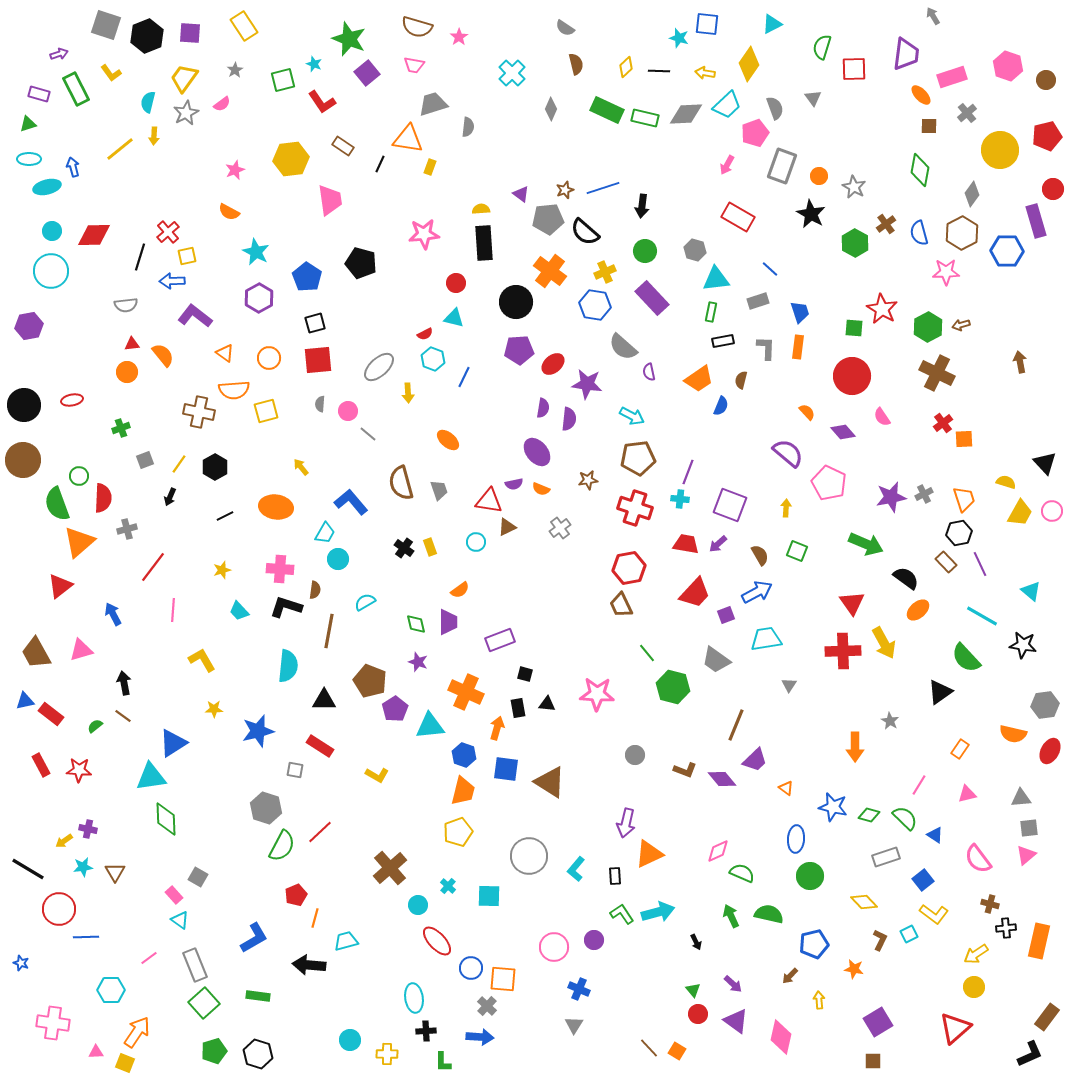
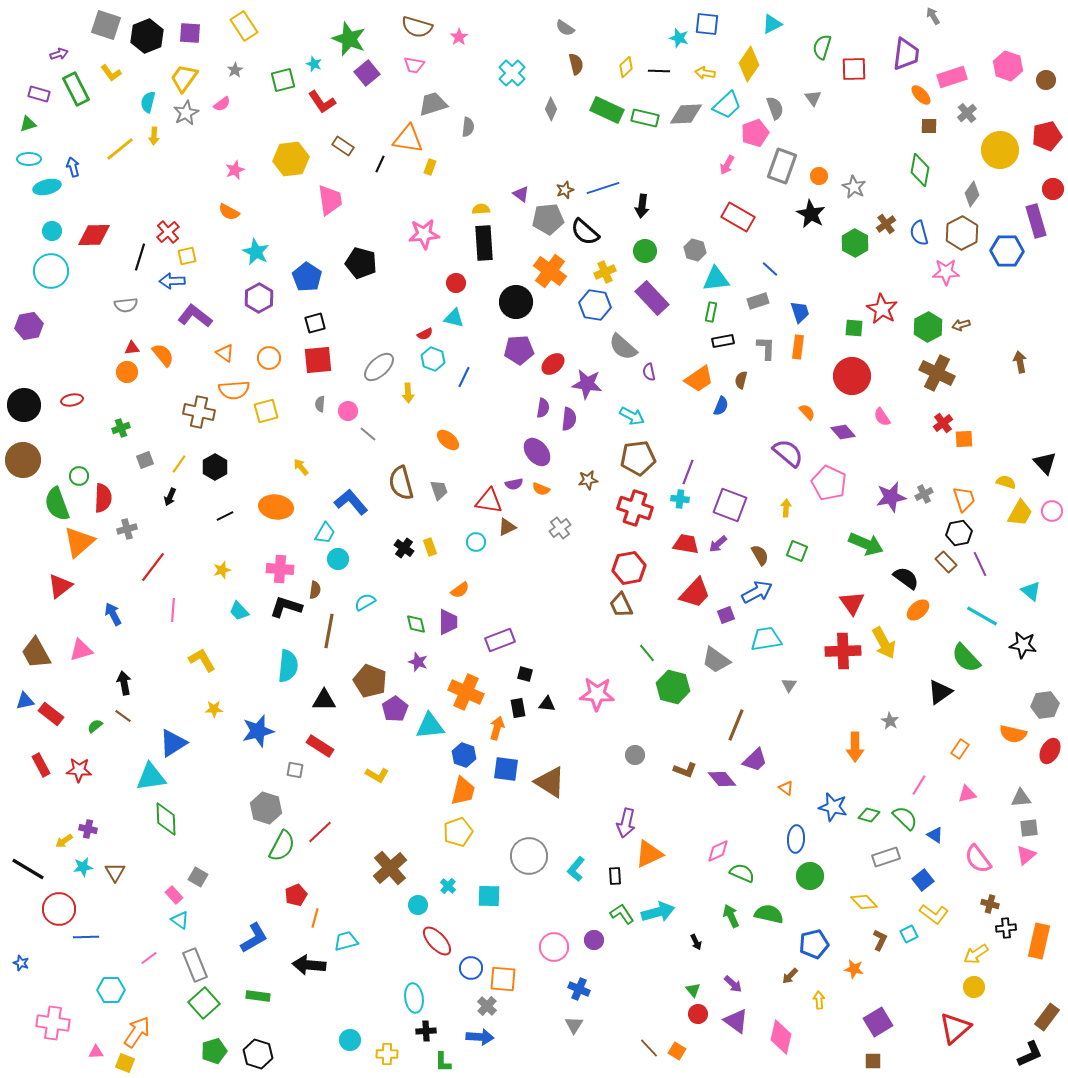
red triangle at (132, 344): moved 4 px down
